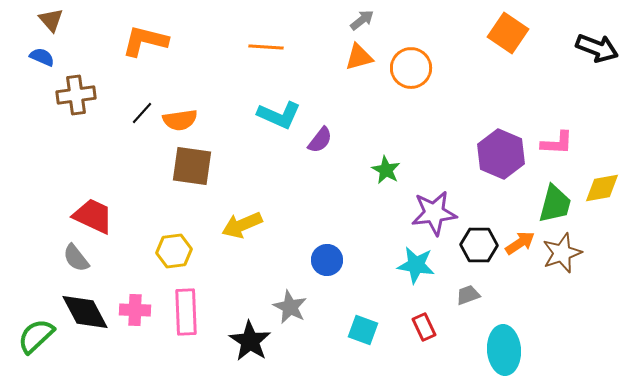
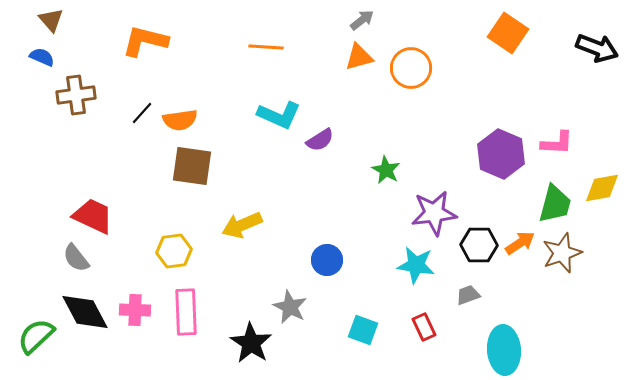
purple semicircle: rotated 20 degrees clockwise
black star: moved 1 px right, 2 px down
